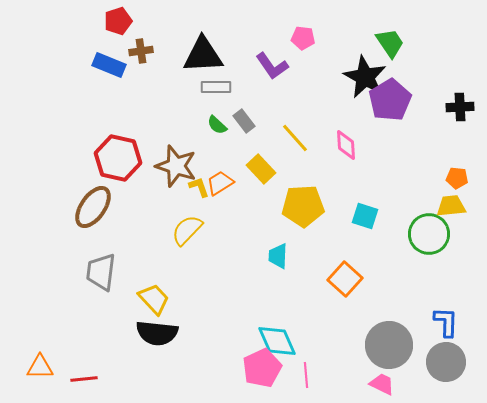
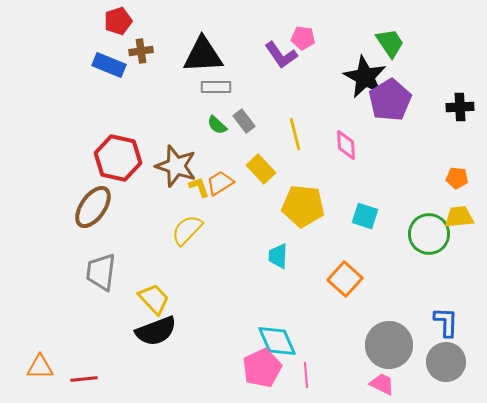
purple L-shape at (272, 66): moved 9 px right, 11 px up
yellow line at (295, 138): moved 4 px up; rotated 28 degrees clockwise
yellow pentagon at (303, 206): rotated 9 degrees clockwise
yellow trapezoid at (451, 206): moved 8 px right, 11 px down
black semicircle at (157, 333): moved 1 px left, 2 px up; rotated 27 degrees counterclockwise
